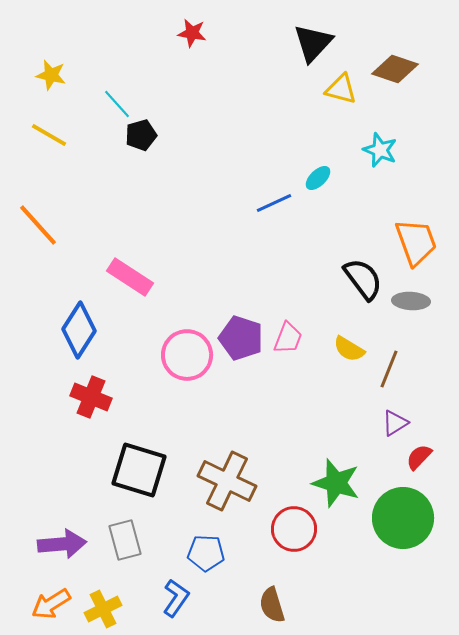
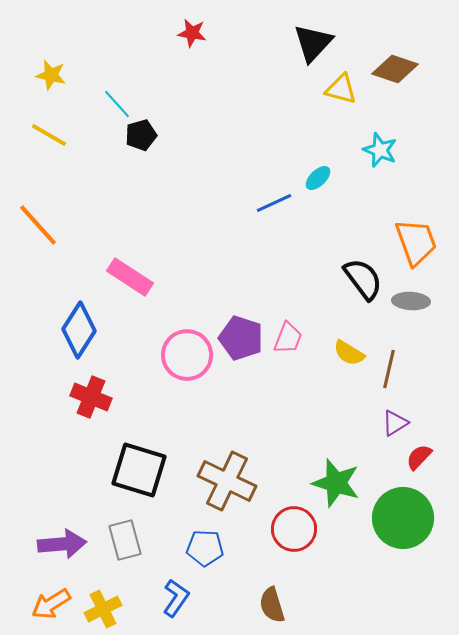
yellow semicircle: moved 4 px down
brown line: rotated 9 degrees counterclockwise
blue pentagon: moved 1 px left, 5 px up
